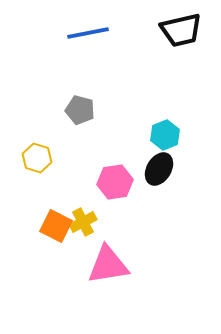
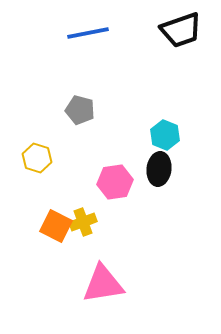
black trapezoid: rotated 6 degrees counterclockwise
cyan hexagon: rotated 16 degrees counterclockwise
black ellipse: rotated 24 degrees counterclockwise
yellow cross: rotated 8 degrees clockwise
pink triangle: moved 5 px left, 19 px down
